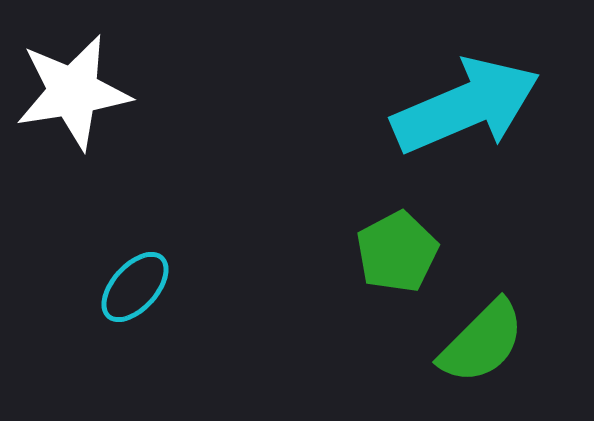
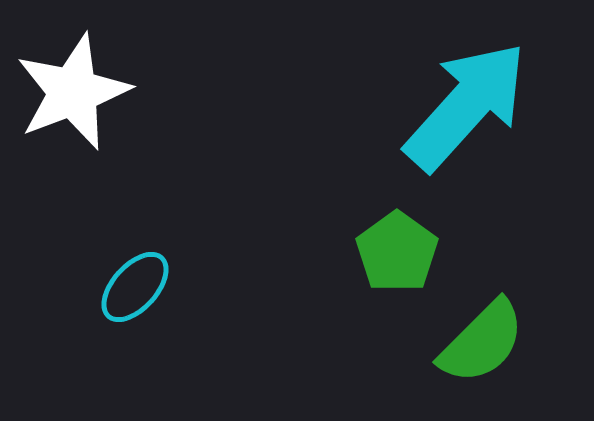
white star: rotated 12 degrees counterclockwise
cyan arrow: rotated 25 degrees counterclockwise
green pentagon: rotated 8 degrees counterclockwise
